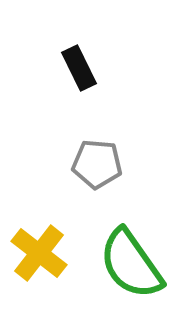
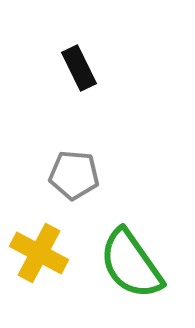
gray pentagon: moved 23 px left, 11 px down
yellow cross: rotated 10 degrees counterclockwise
